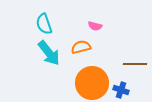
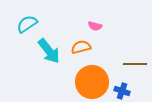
cyan semicircle: moved 17 px left; rotated 75 degrees clockwise
cyan arrow: moved 2 px up
orange circle: moved 1 px up
blue cross: moved 1 px right, 1 px down
